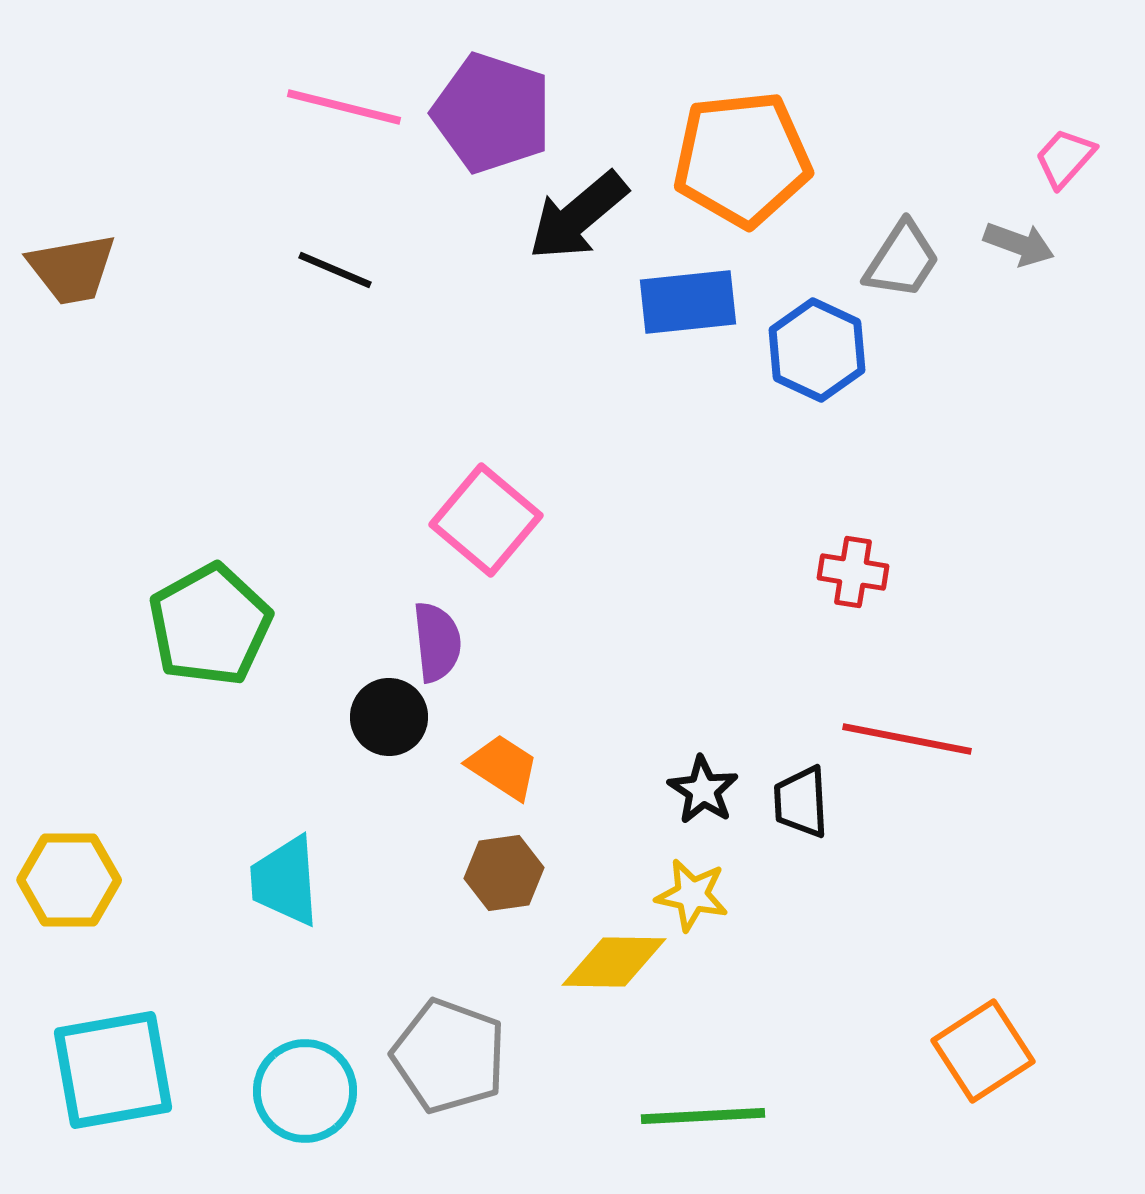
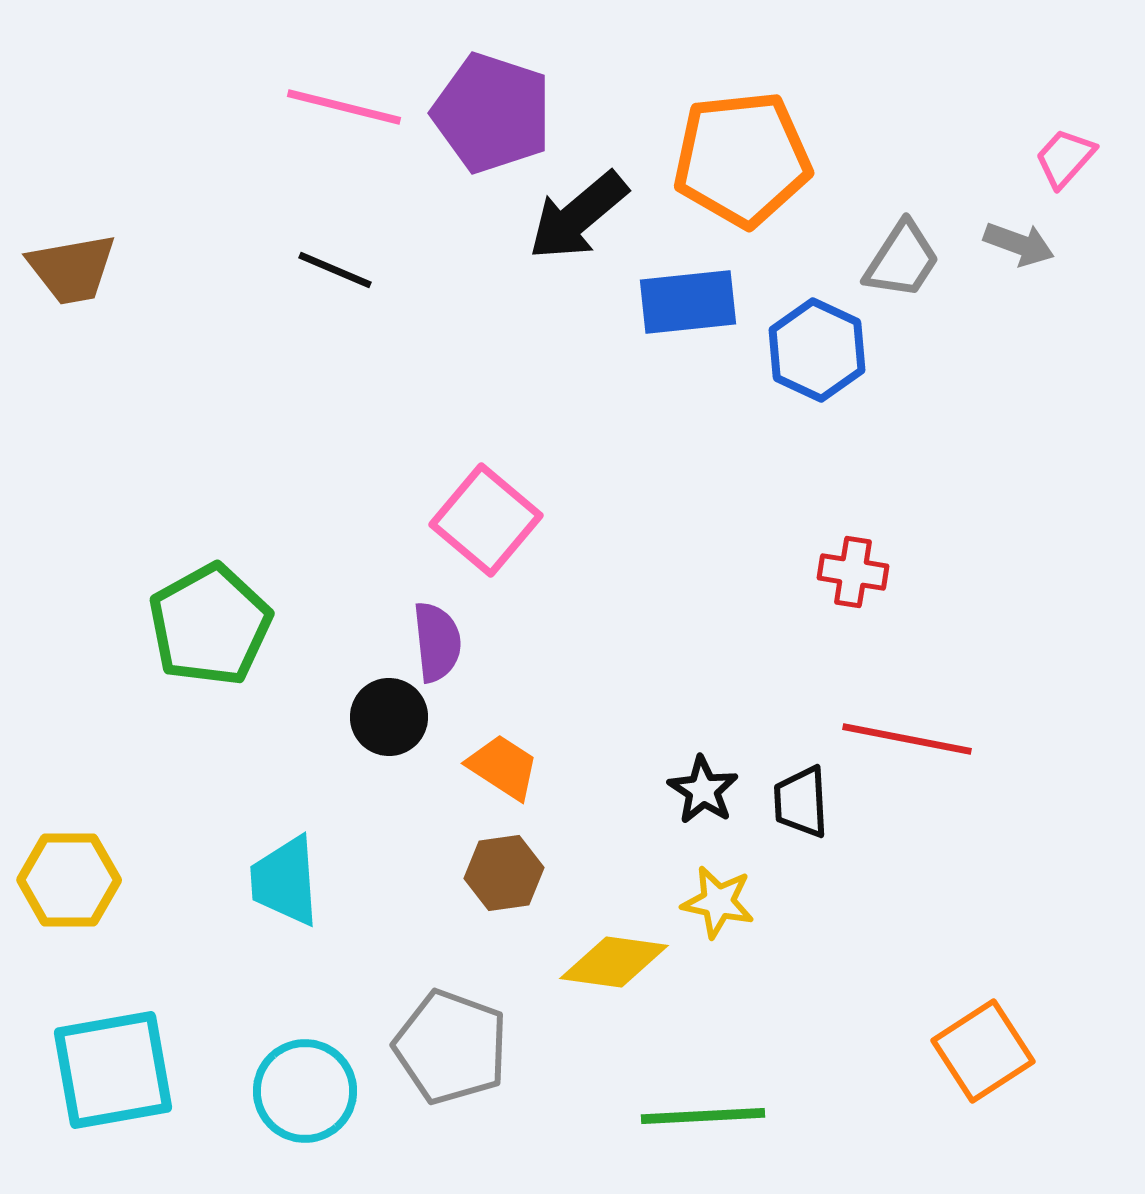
yellow star: moved 26 px right, 7 px down
yellow diamond: rotated 7 degrees clockwise
gray pentagon: moved 2 px right, 9 px up
